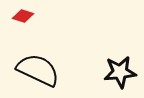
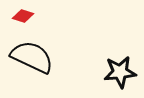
black semicircle: moved 6 px left, 13 px up
